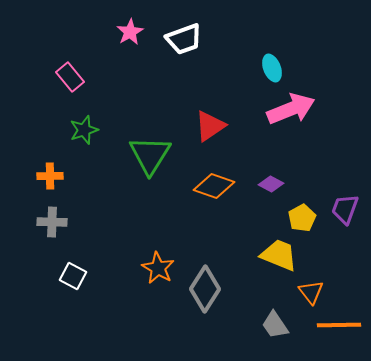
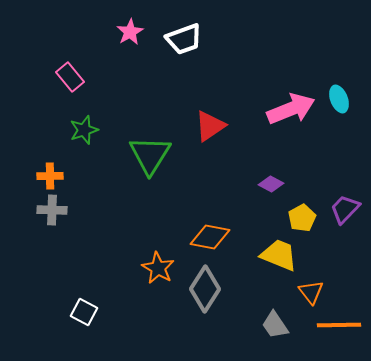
cyan ellipse: moved 67 px right, 31 px down
orange diamond: moved 4 px left, 51 px down; rotated 9 degrees counterclockwise
purple trapezoid: rotated 24 degrees clockwise
gray cross: moved 12 px up
white square: moved 11 px right, 36 px down
